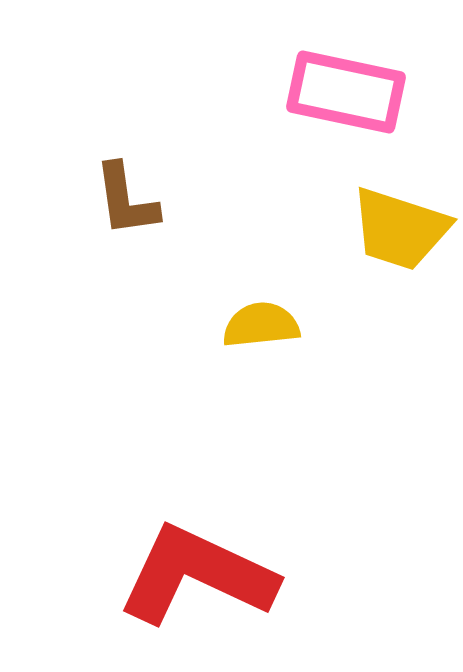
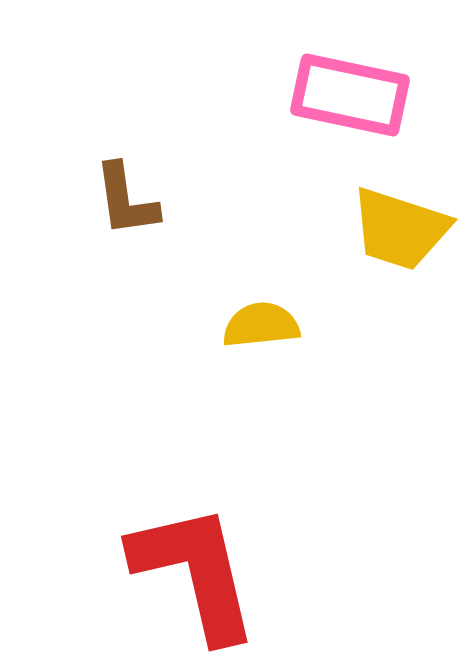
pink rectangle: moved 4 px right, 3 px down
red L-shape: moved 2 px left, 3 px up; rotated 52 degrees clockwise
